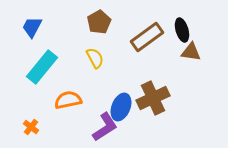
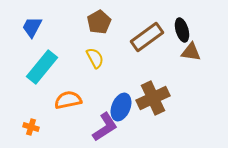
orange cross: rotated 21 degrees counterclockwise
